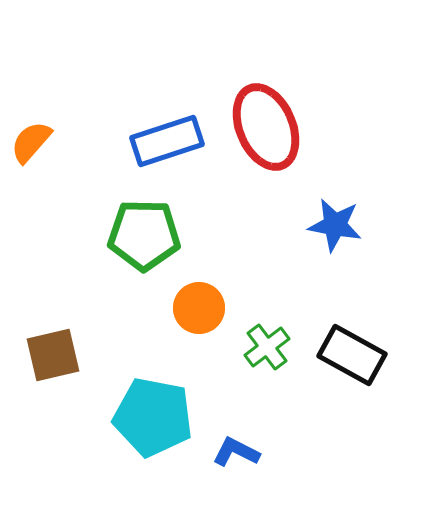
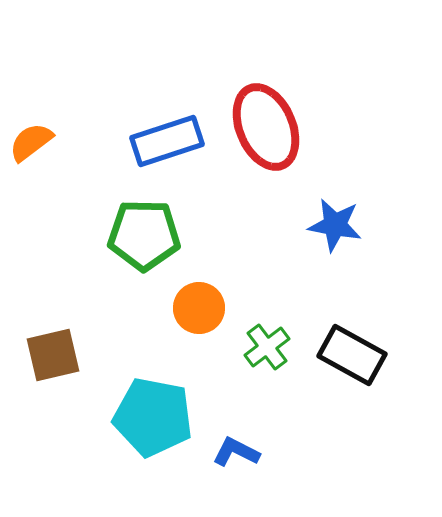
orange semicircle: rotated 12 degrees clockwise
